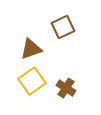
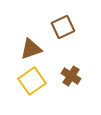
brown cross: moved 5 px right, 12 px up
